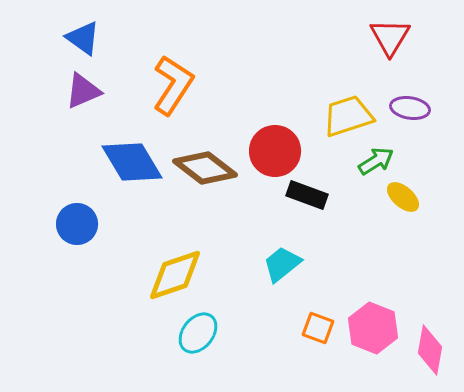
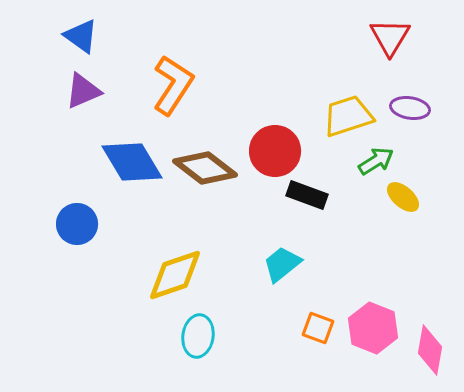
blue triangle: moved 2 px left, 2 px up
cyan ellipse: moved 3 px down; rotated 30 degrees counterclockwise
